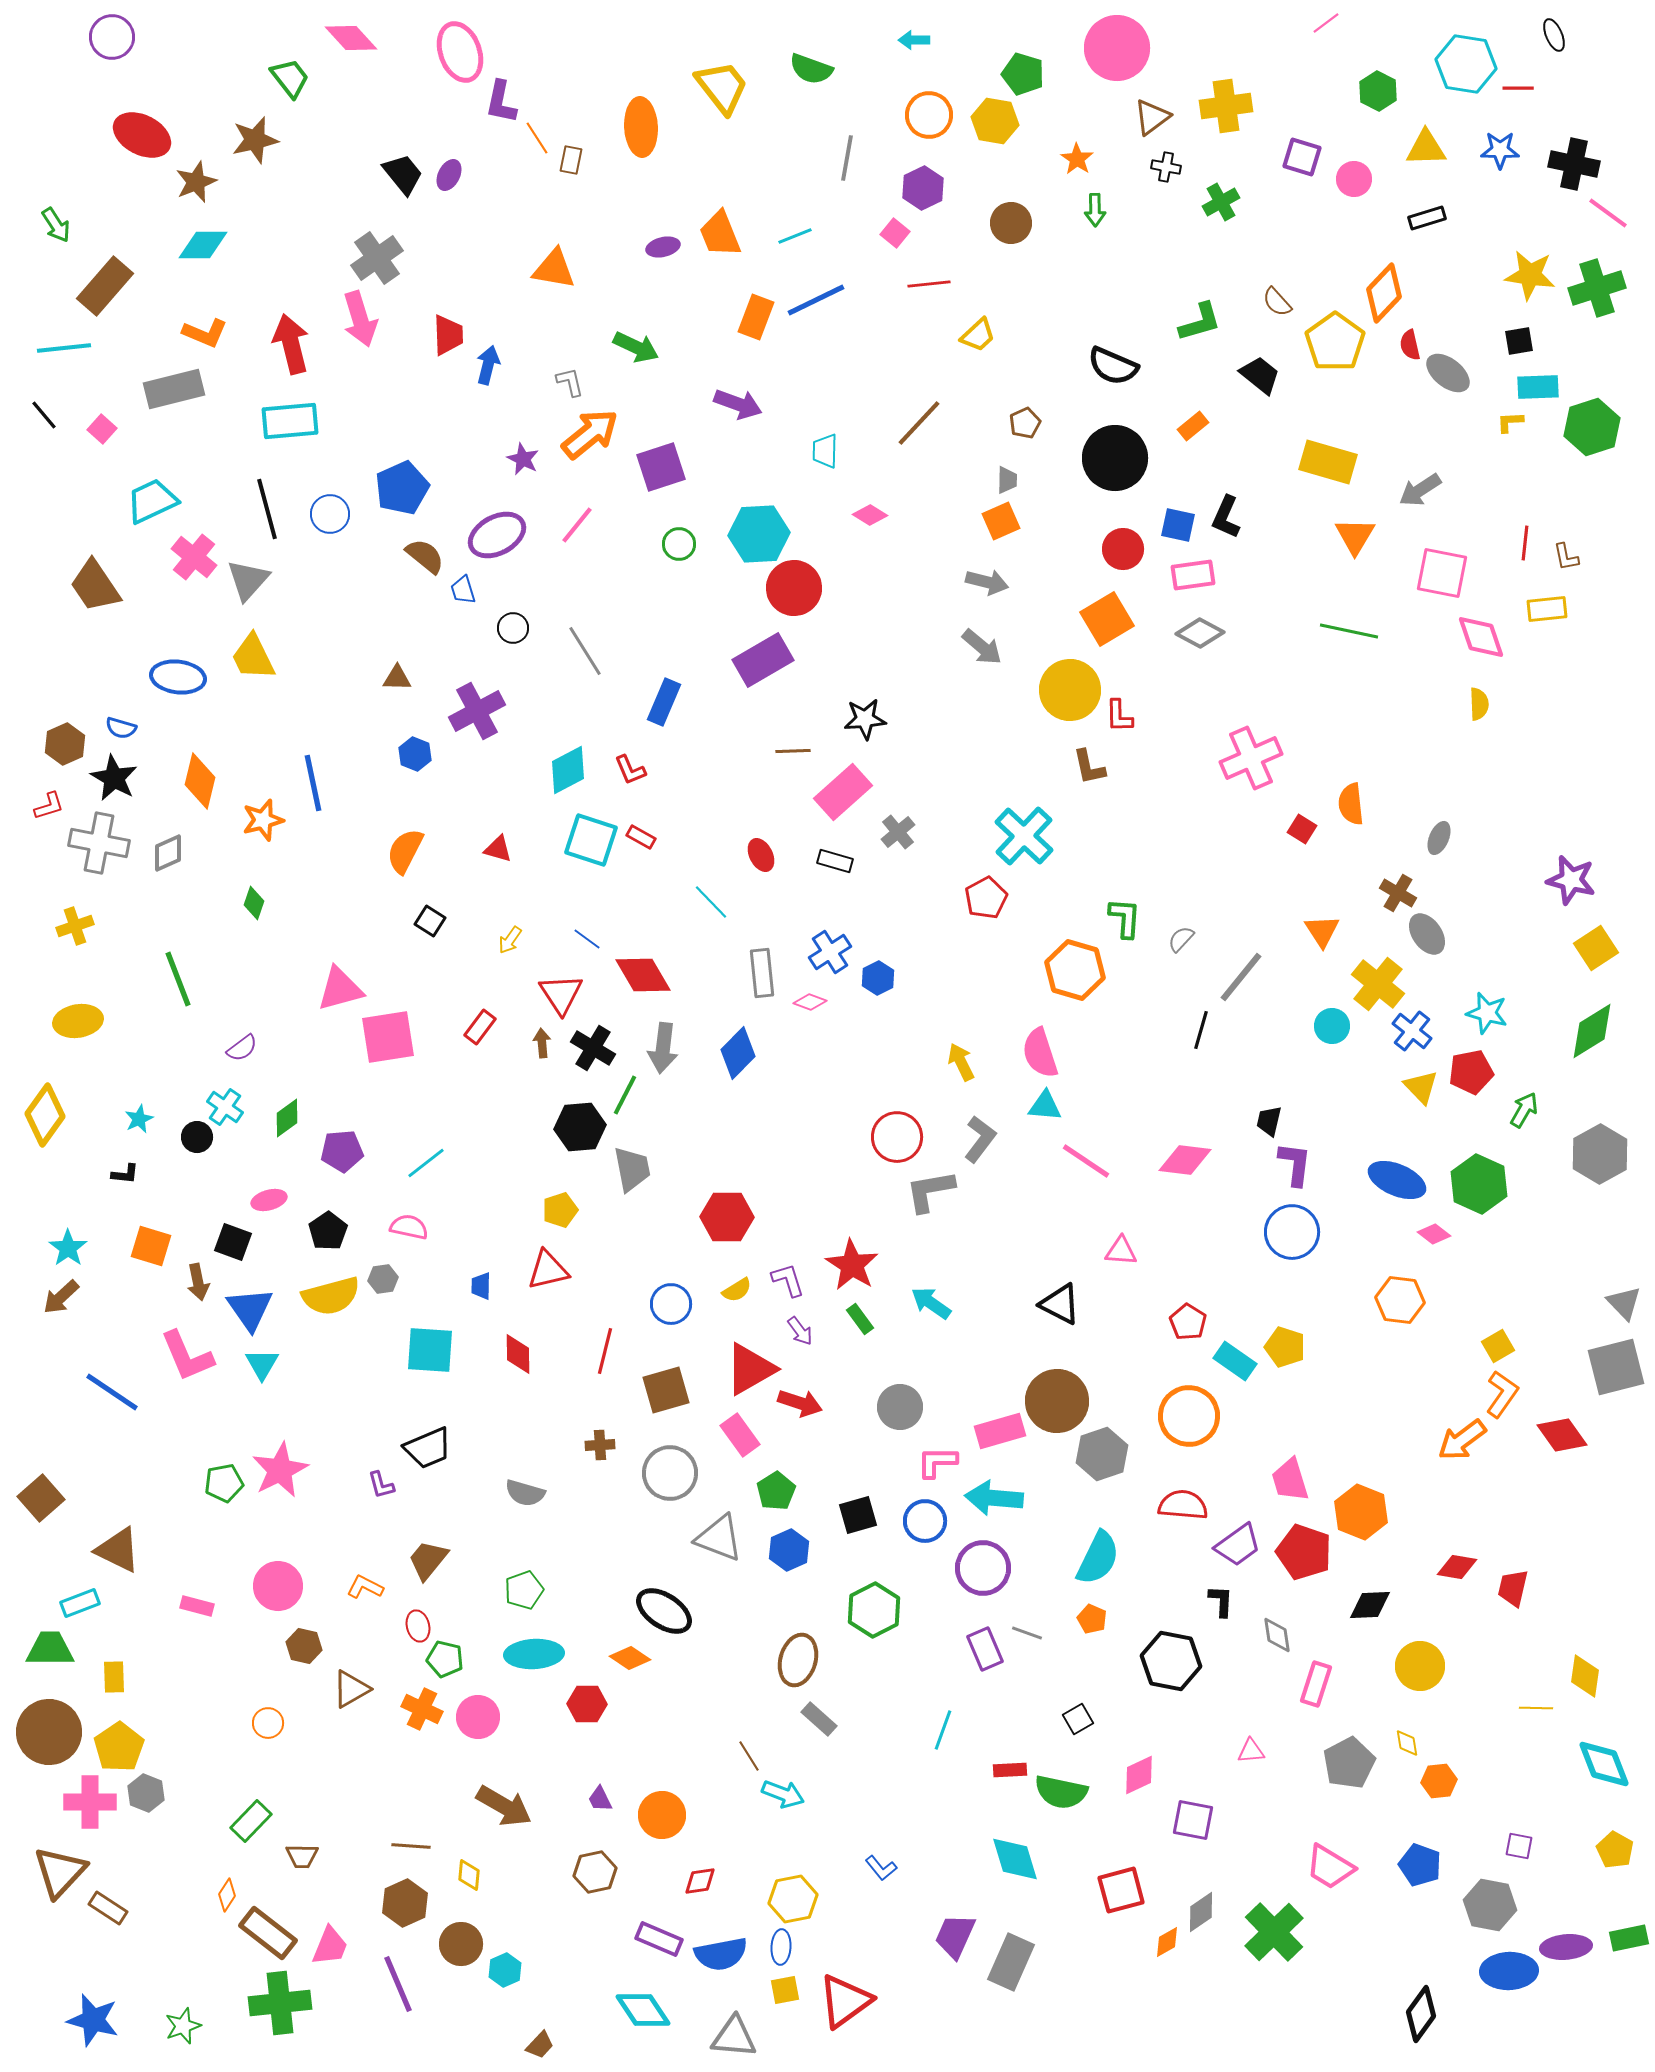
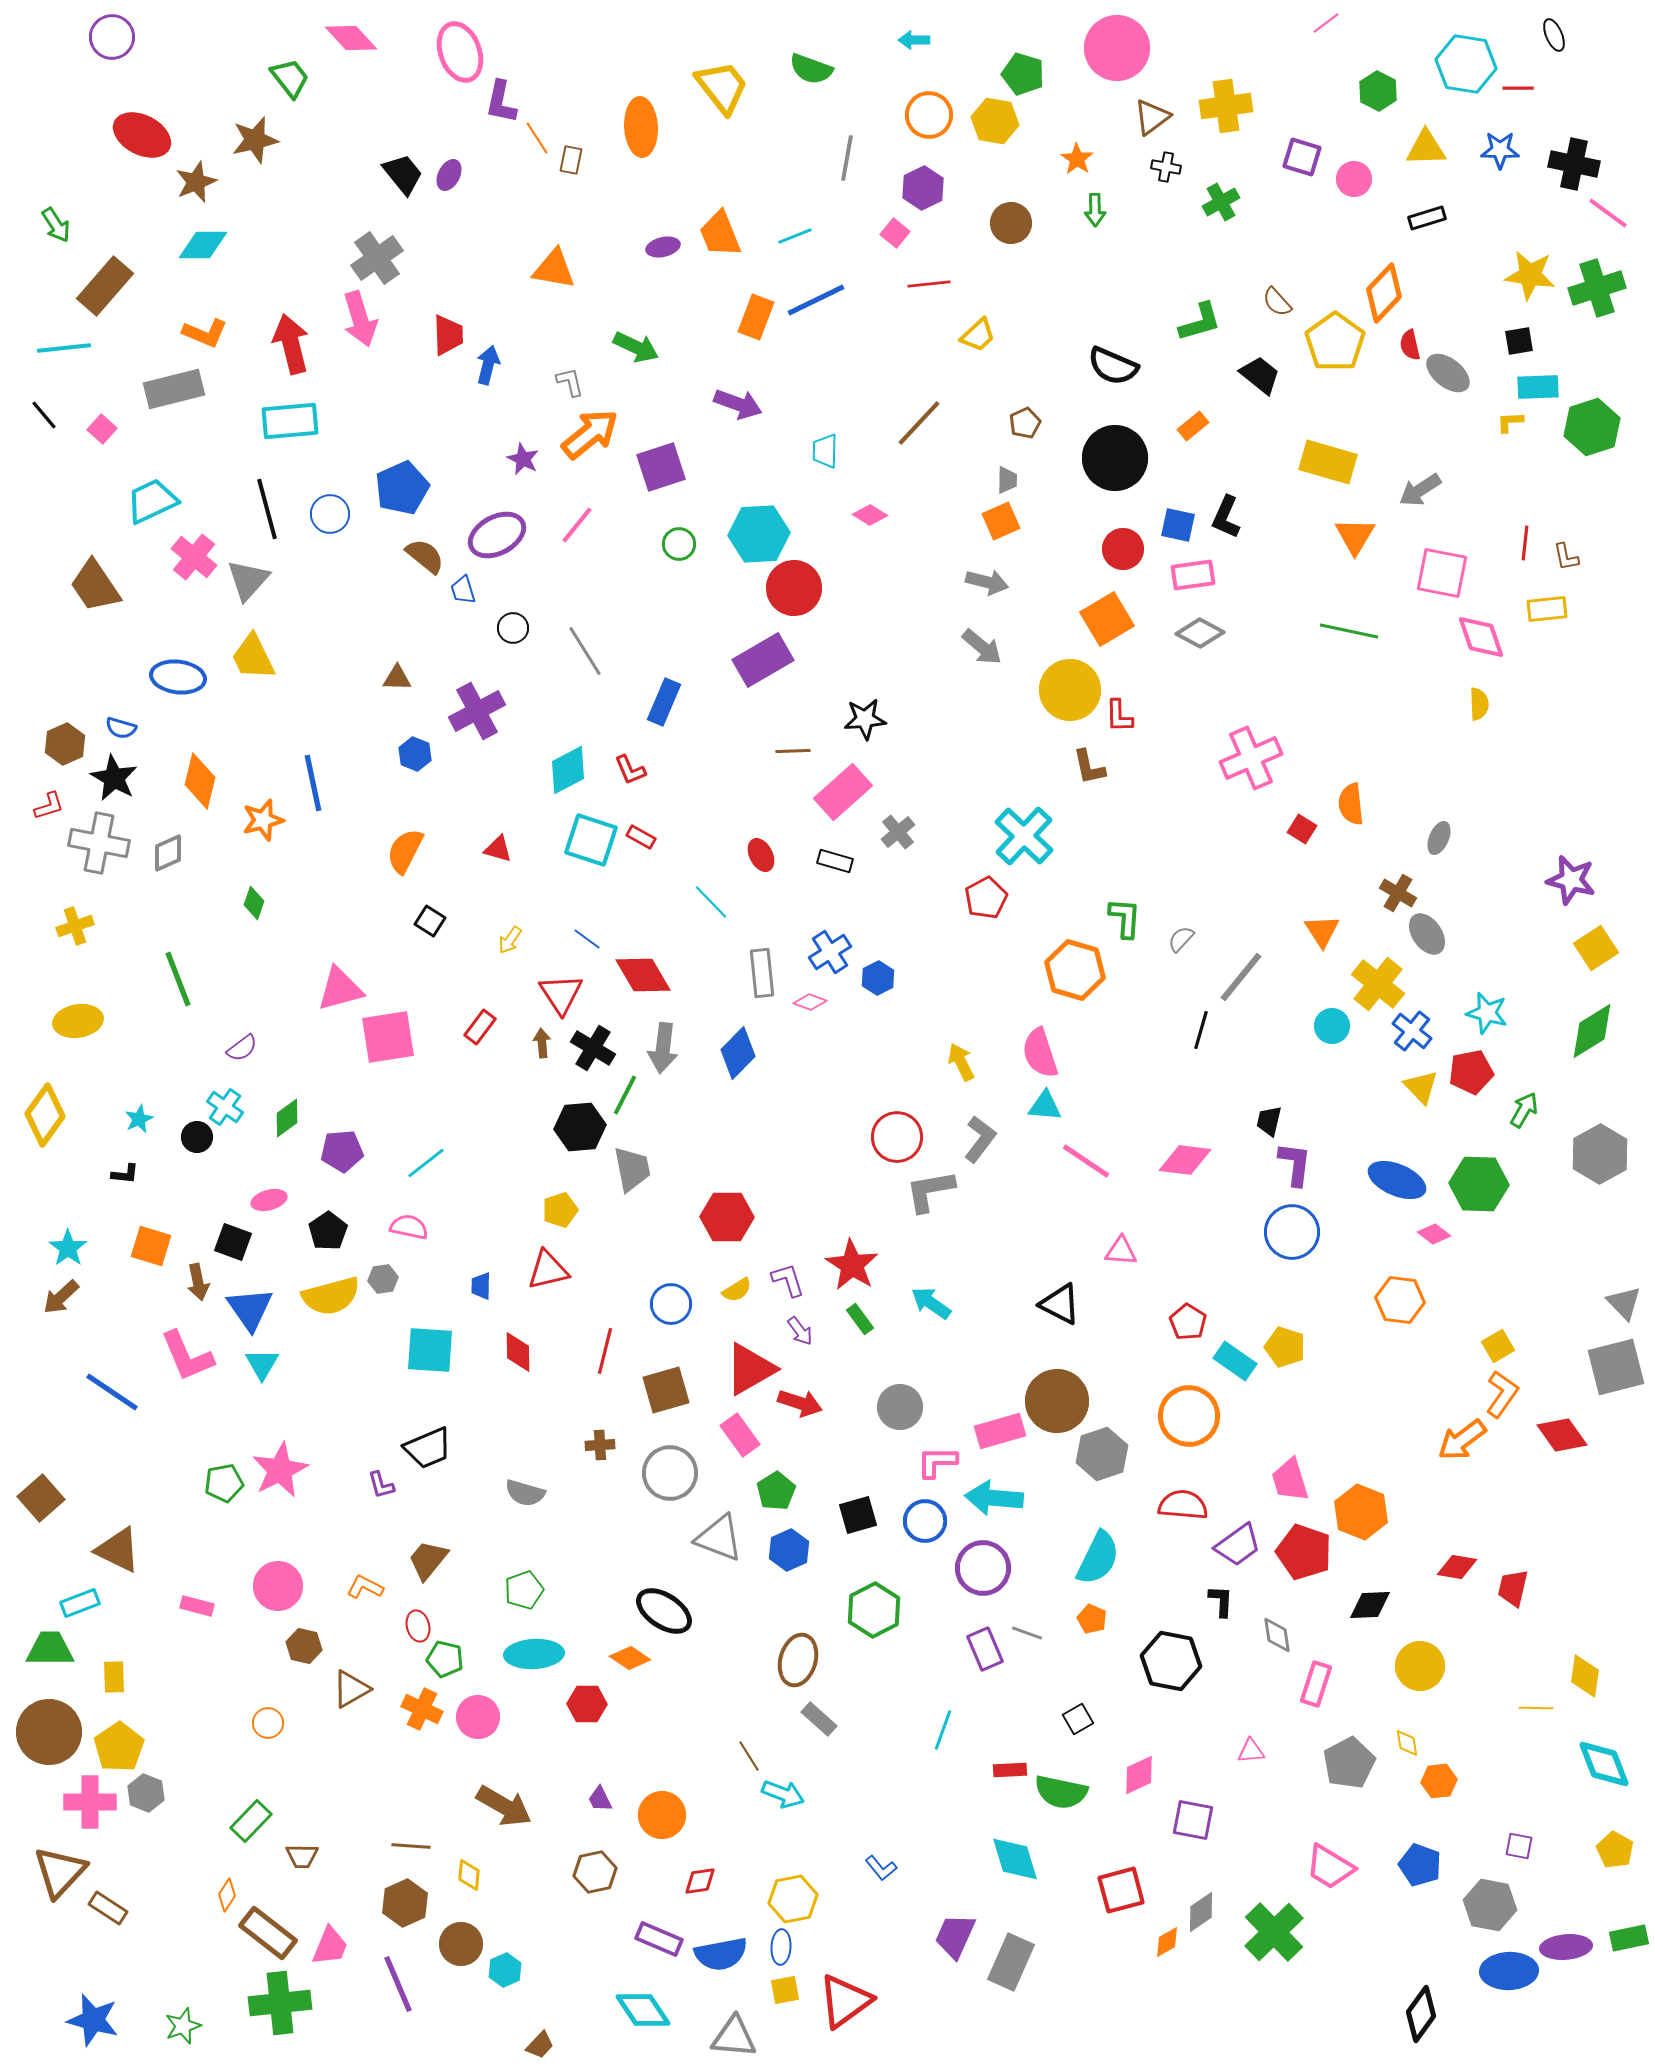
green hexagon at (1479, 1184): rotated 22 degrees counterclockwise
red diamond at (518, 1354): moved 2 px up
